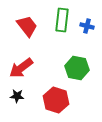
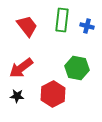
red hexagon: moved 3 px left, 6 px up; rotated 15 degrees clockwise
